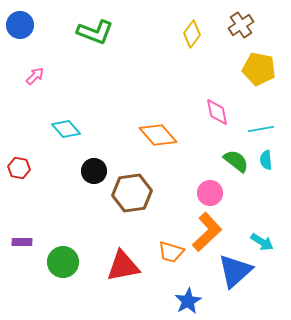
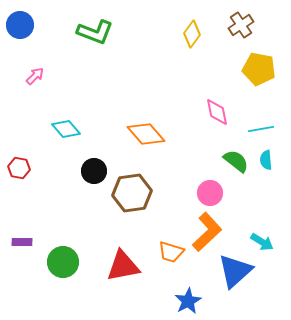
orange diamond: moved 12 px left, 1 px up
